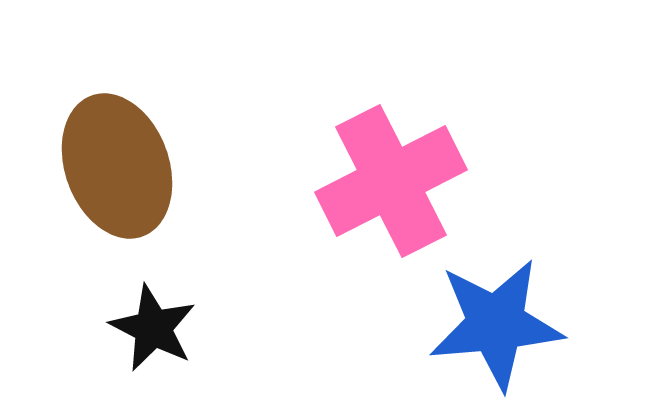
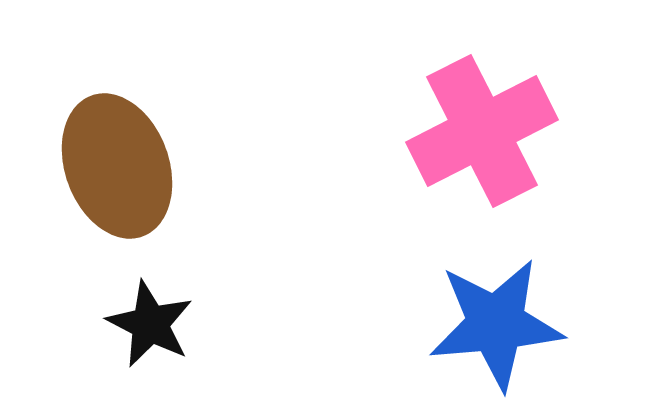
pink cross: moved 91 px right, 50 px up
black star: moved 3 px left, 4 px up
